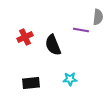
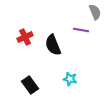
gray semicircle: moved 3 px left, 5 px up; rotated 28 degrees counterclockwise
cyan star: rotated 16 degrees clockwise
black rectangle: moved 1 px left, 2 px down; rotated 60 degrees clockwise
